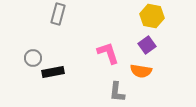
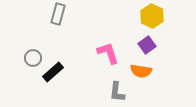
yellow hexagon: rotated 15 degrees clockwise
black rectangle: rotated 30 degrees counterclockwise
